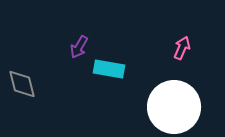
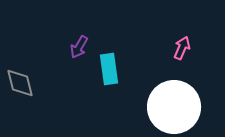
cyan rectangle: rotated 72 degrees clockwise
gray diamond: moved 2 px left, 1 px up
